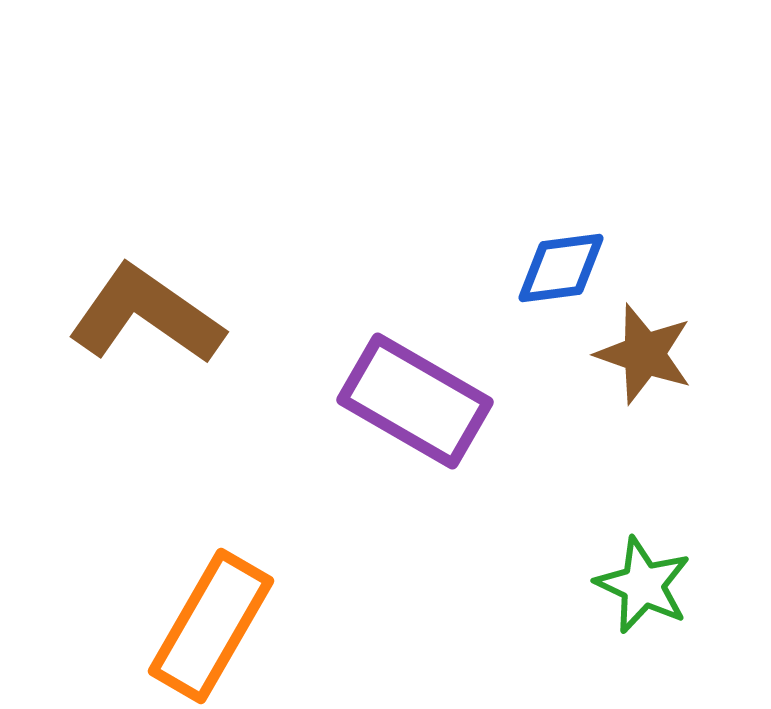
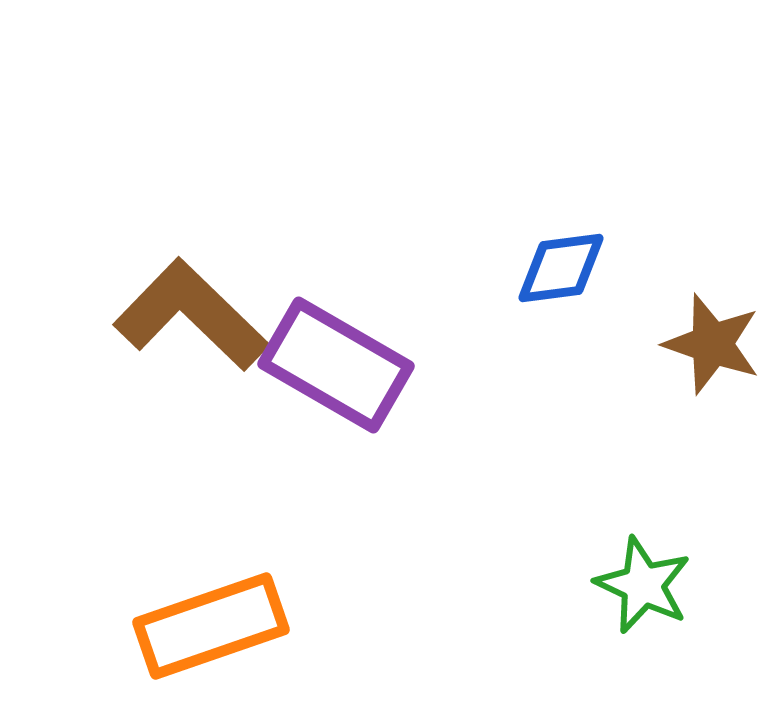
brown L-shape: moved 45 px right; rotated 9 degrees clockwise
brown star: moved 68 px right, 10 px up
purple rectangle: moved 79 px left, 36 px up
orange rectangle: rotated 41 degrees clockwise
